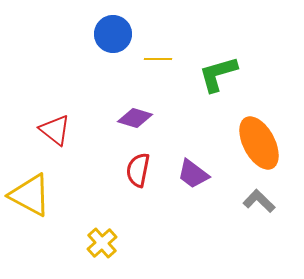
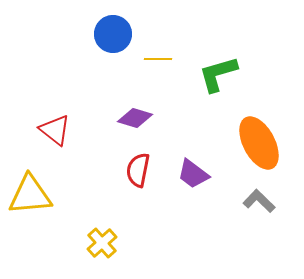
yellow triangle: rotated 33 degrees counterclockwise
